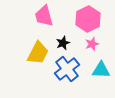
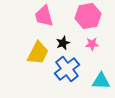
pink hexagon: moved 3 px up; rotated 15 degrees clockwise
pink star: rotated 16 degrees clockwise
cyan triangle: moved 11 px down
